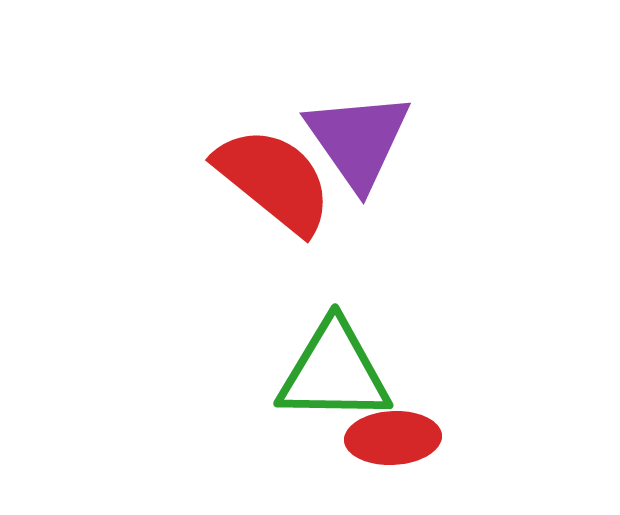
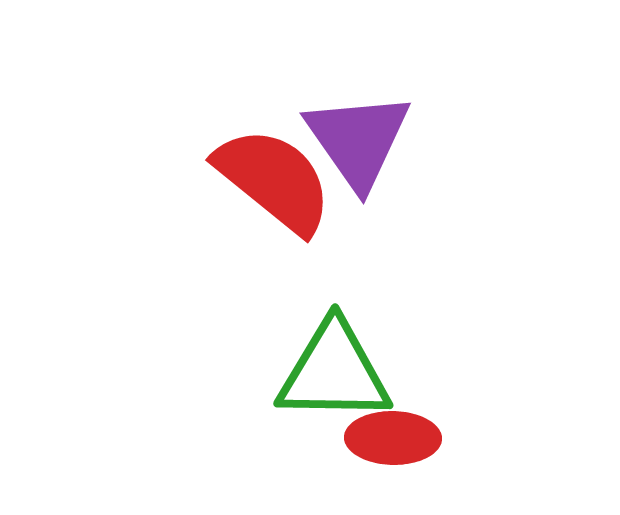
red ellipse: rotated 4 degrees clockwise
